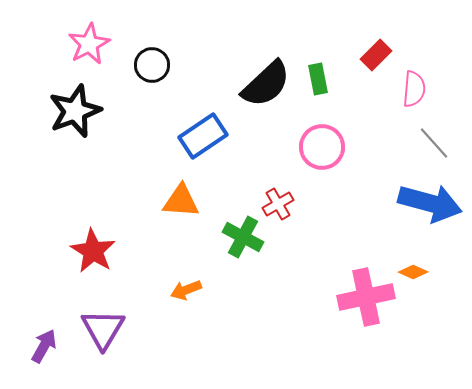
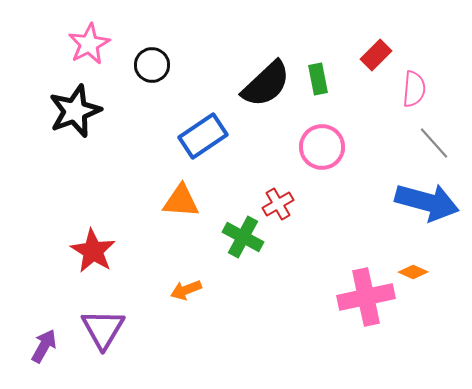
blue arrow: moved 3 px left, 1 px up
